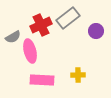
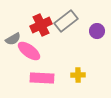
gray rectangle: moved 2 px left, 3 px down
purple circle: moved 1 px right
gray semicircle: moved 2 px down
pink ellipse: moved 1 px left; rotated 40 degrees counterclockwise
pink rectangle: moved 2 px up
